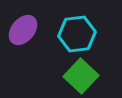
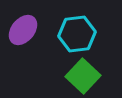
green square: moved 2 px right
